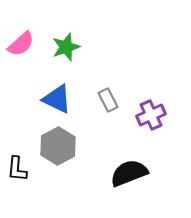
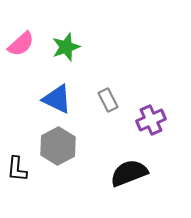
purple cross: moved 5 px down
